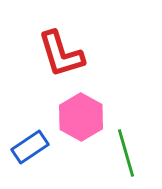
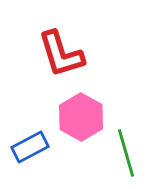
blue rectangle: rotated 6 degrees clockwise
